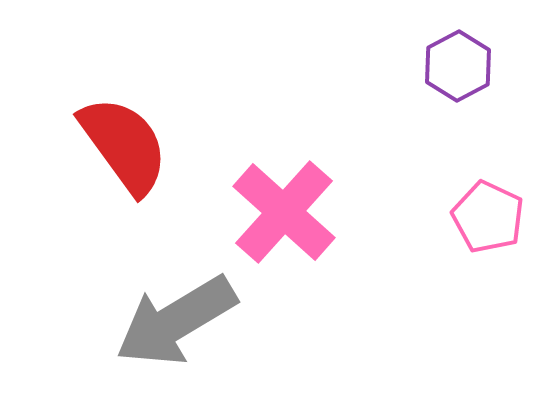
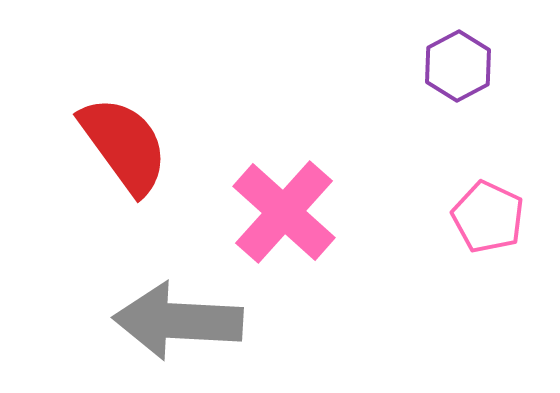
gray arrow: moved 2 px right; rotated 34 degrees clockwise
